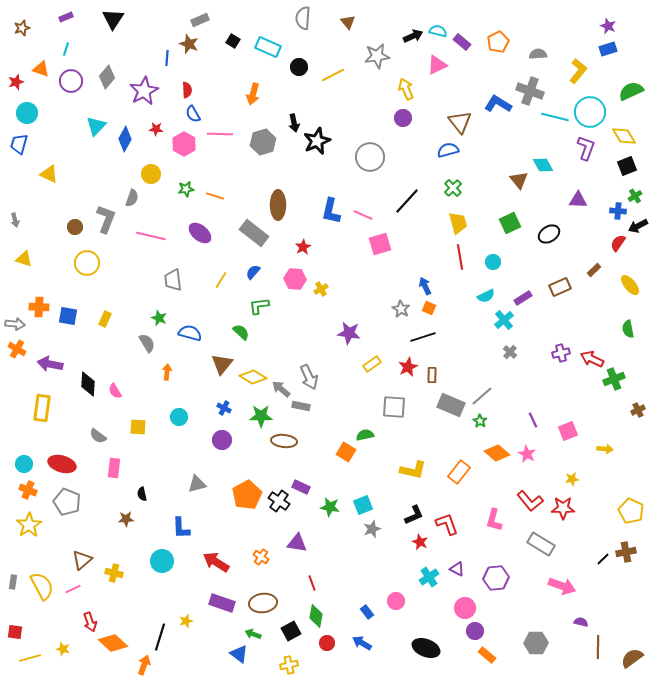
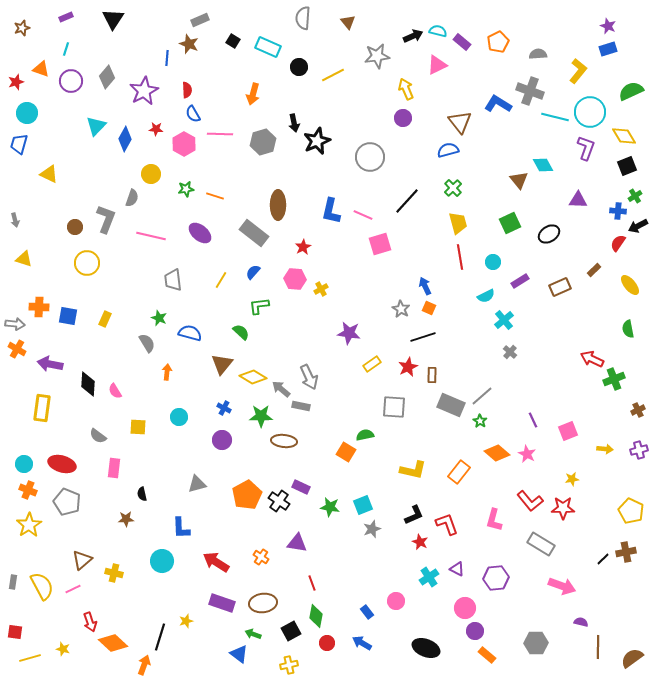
purple rectangle at (523, 298): moved 3 px left, 17 px up
purple cross at (561, 353): moved 78 px right, 97 px down
